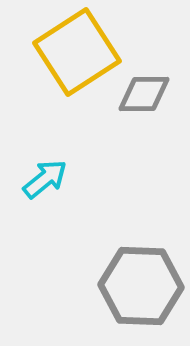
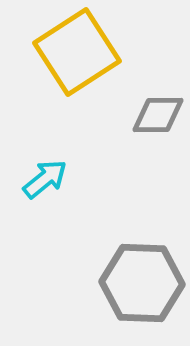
gray diamond: moved 14 px right, 21 px down
gray hexagon: moved 1 px right, 3 px up
